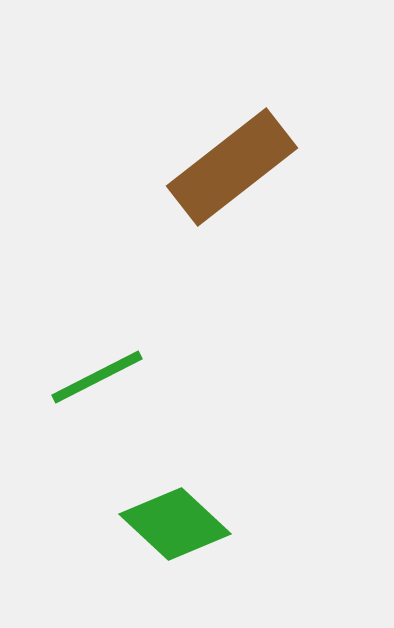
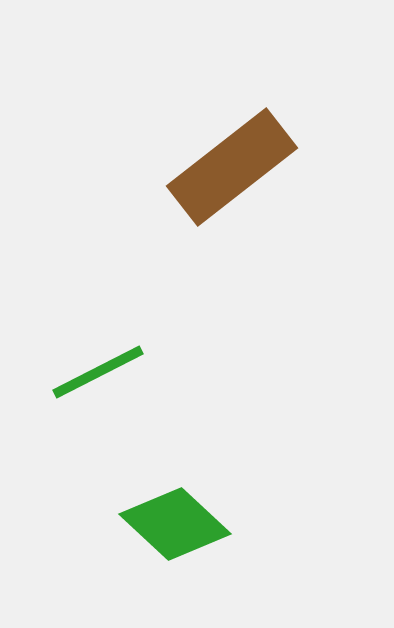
green line: moved 1 px right, 5 px up
